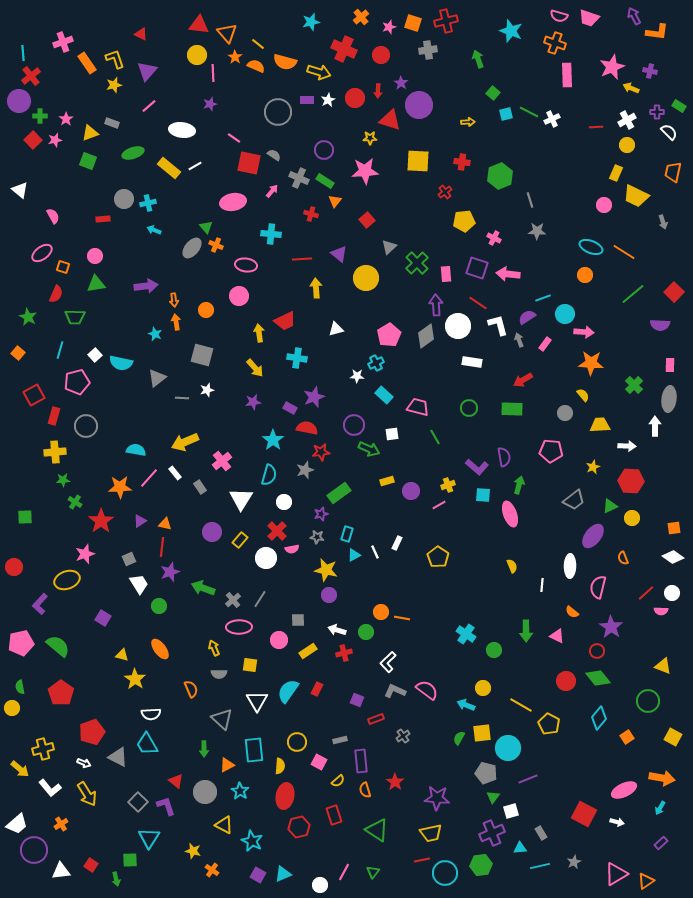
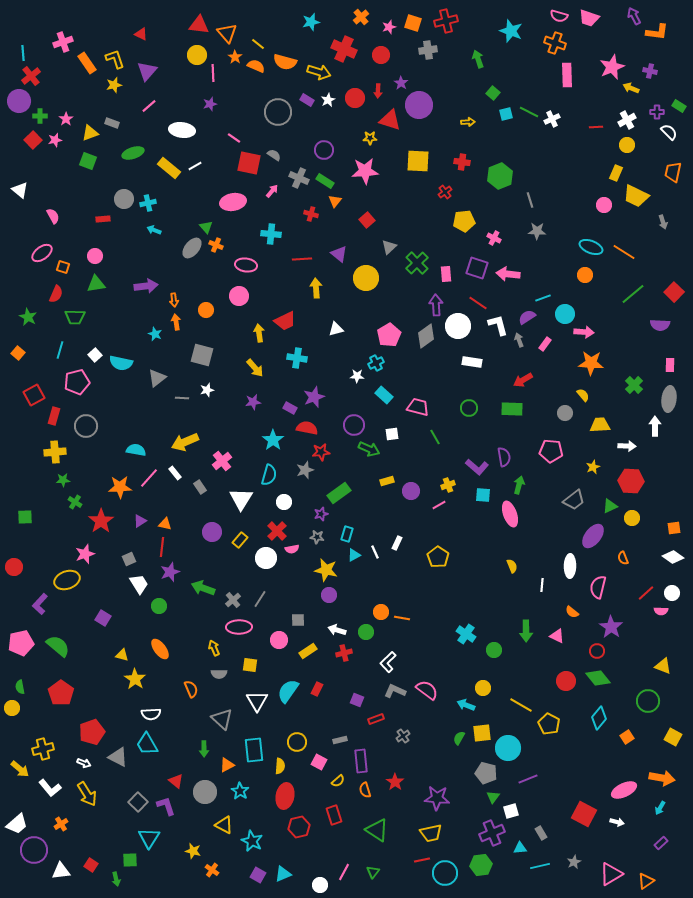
purple rectangle at (307, 100): rotated 32 degrees clockwise
pink triangle at (616, 874): moved 5 px left
